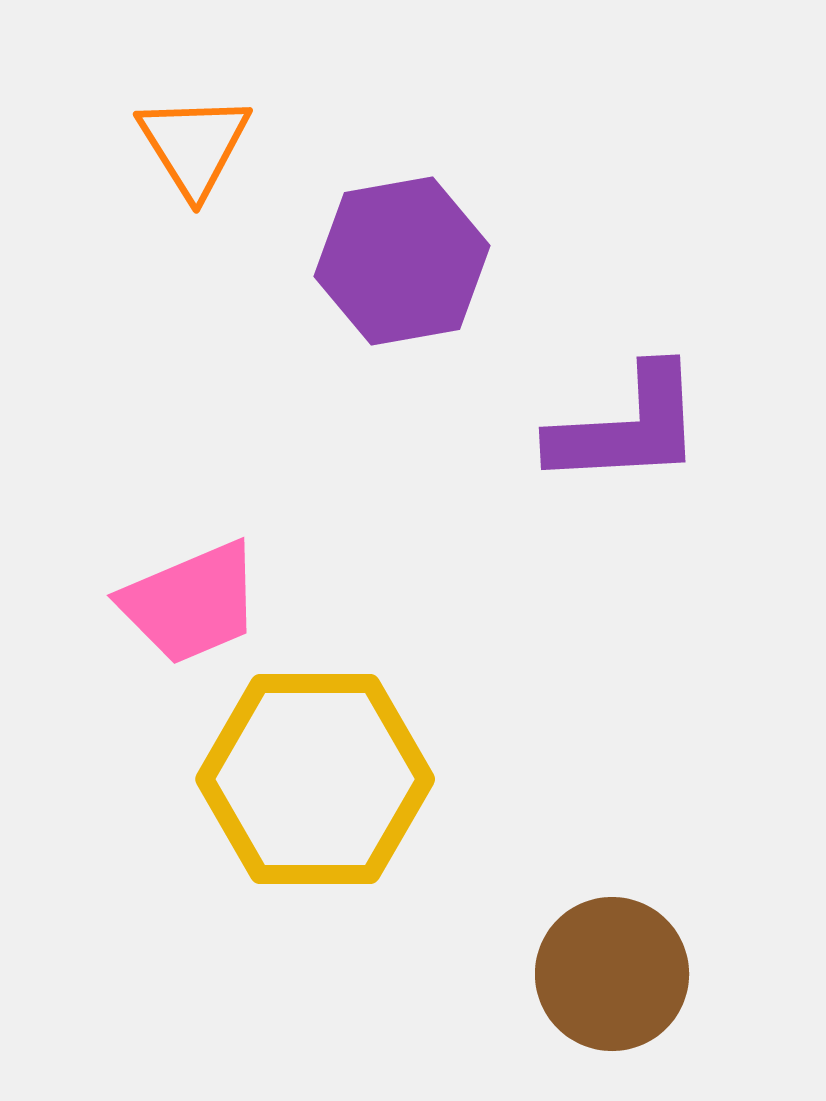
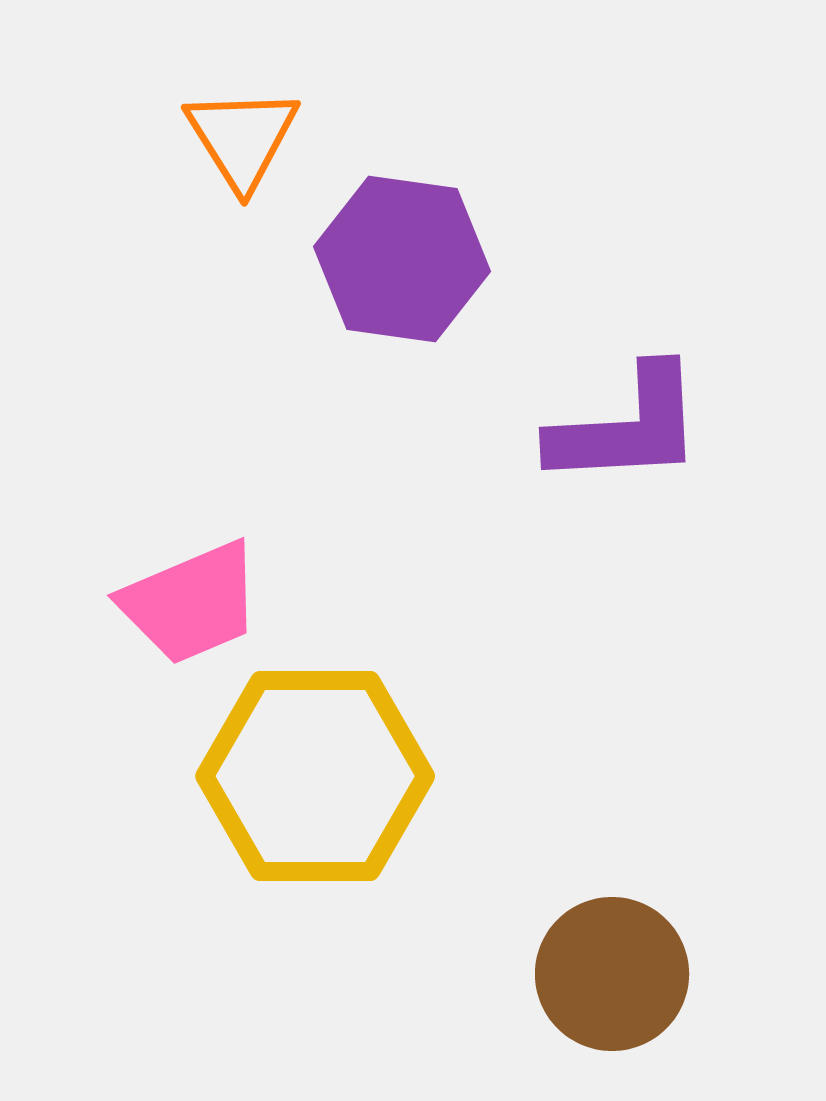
orange triangle: moved 48 px right, 7 px up
purple hexagon: moved 2 px up; rotated 18 degrees clockwise
yellow hexagon: moved 3 px up
